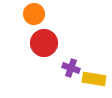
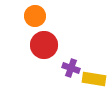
orange circle: moved 1 px right, 2 px down
red circle: moved 2 px down
